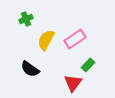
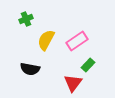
pink rectangle: moved 2 px right, 2 px down
black semicircle: rotated 24 degrees counterclockwise
